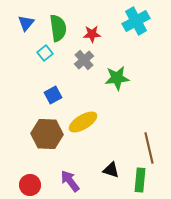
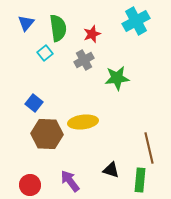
red star: rotated 18 degrees counterclockwise
gray cross: rotated 12 degrees clockwise
blue square: moved 19 px left, 8 px down; rotated 24 degrees counterclockwise
yellow ellipse: rotated 24 degrees clockwise
